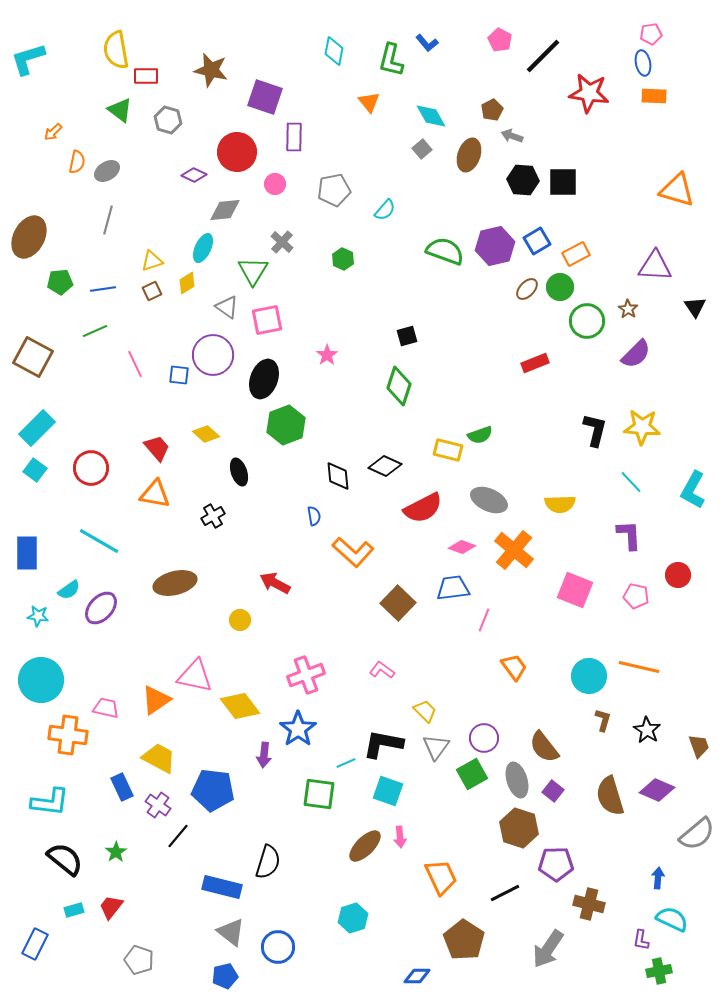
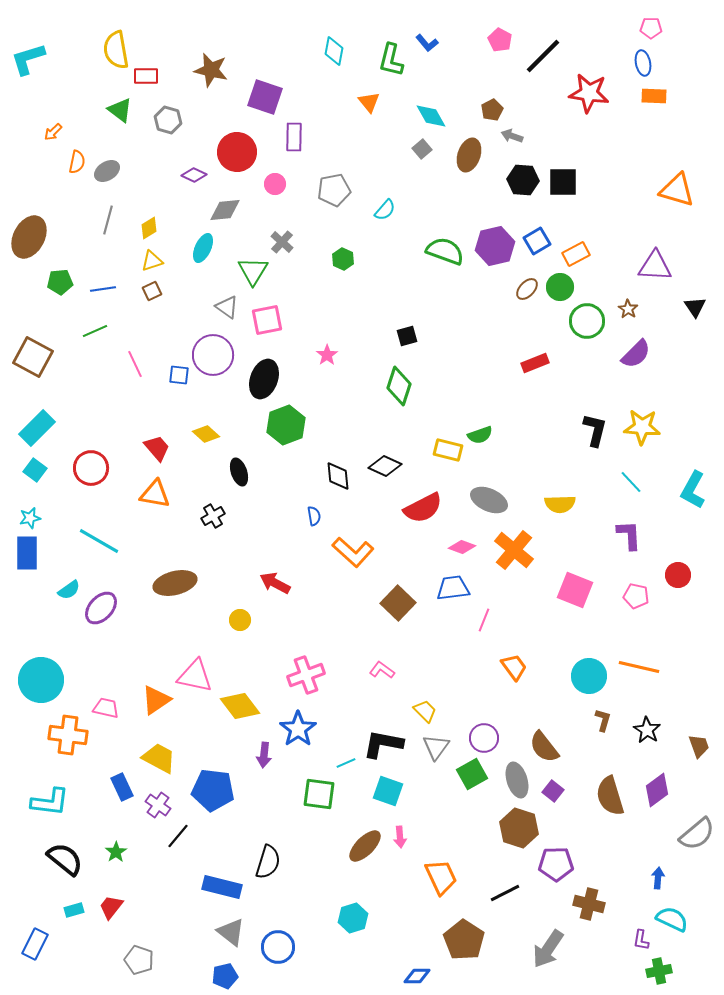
pink pentagon at (651, 34): moved 6 px up; rotated 10 degrees clockwise
yellow diamond at (187, 283): moved 38 px left, 55 px up
cyan star at (38, 616): moved 8 px left, 98 px up; rotated 20 degrees counterclockwise
purple diamond at (657, 790): rotated 60 degrees counterclockwise
